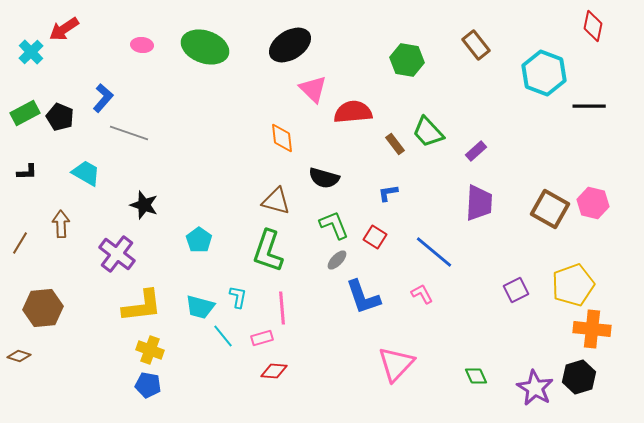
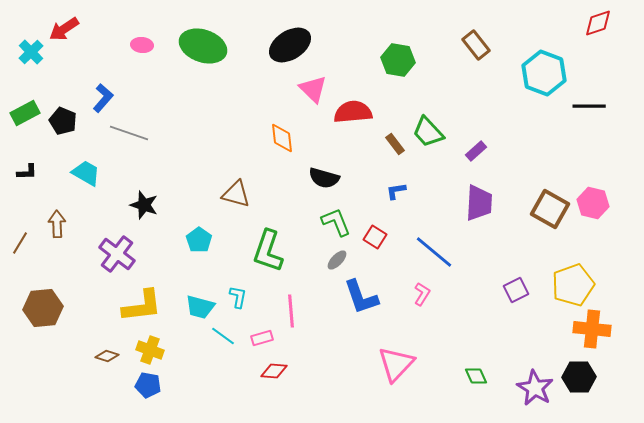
red diamond at (593, 26): moved 5 px right, 3 px up; rotated 60 degrees clockwise
green ellipse at (205, 47): moved 2 px left, 1 px up
green hexagon at (407, 60): moved 9 px left
black pentagon at (60, 117): moved 3 px right, 4 px down
blue L-shape at (388, 193): moved 8 px right, 2 px up
brown triangle at (276, 201): moved 40 px left, 7 px up
brown arrow at (61, 224): moved 4 px left
green L-shape at (334, 225): moved 2 px right, 3 px up
pink L-shape at (422, 294): rotated 60 degrees clockwise
blue L-shape at (363, 297): moved 2 px left
pink line at (282, 308): moved 9 px right, 3 px down
cyan line at (223, 336): rotated 15 degrees counterclockwise
brown diamond at (19, 356): moved 88 px right
black hexagon at (579, 377): rotated 16 degrees clockwise
